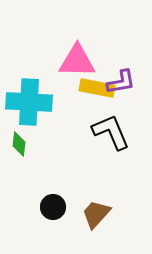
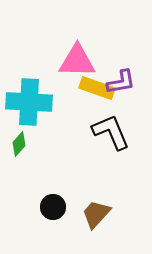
yellow rectangle: rotated 8 degrees clockwise
green diamond: rotated 35 degrees clockwise
